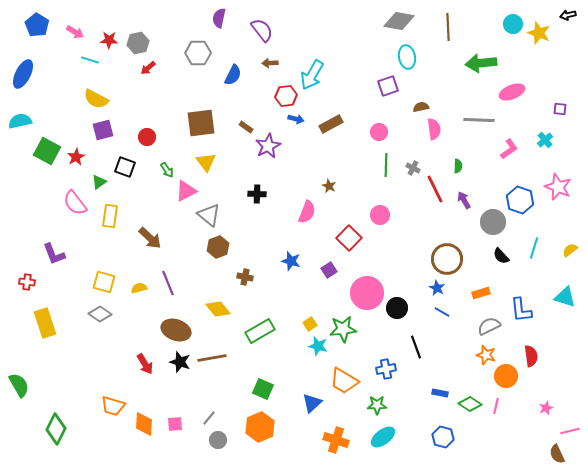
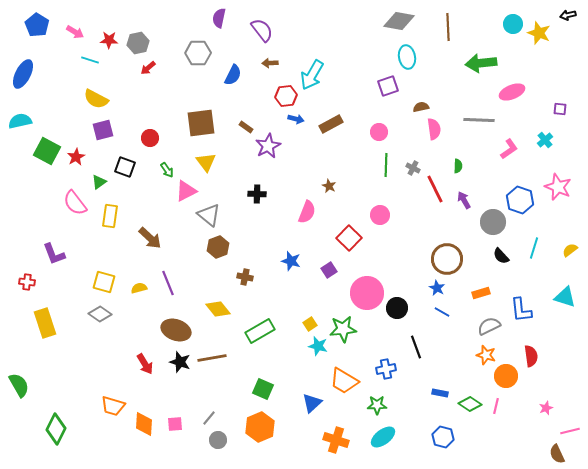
red circle at (147, 137): moved 3 px right, 1 px down
